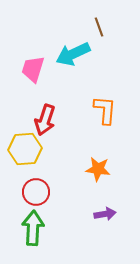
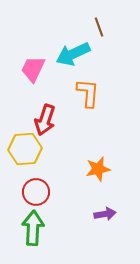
pink trapezoid: rotated 8 degrees clockwise
orange L-shape: moved 17 px left, 17 px up
orange star: rotated 20 degrees counterclockwise
